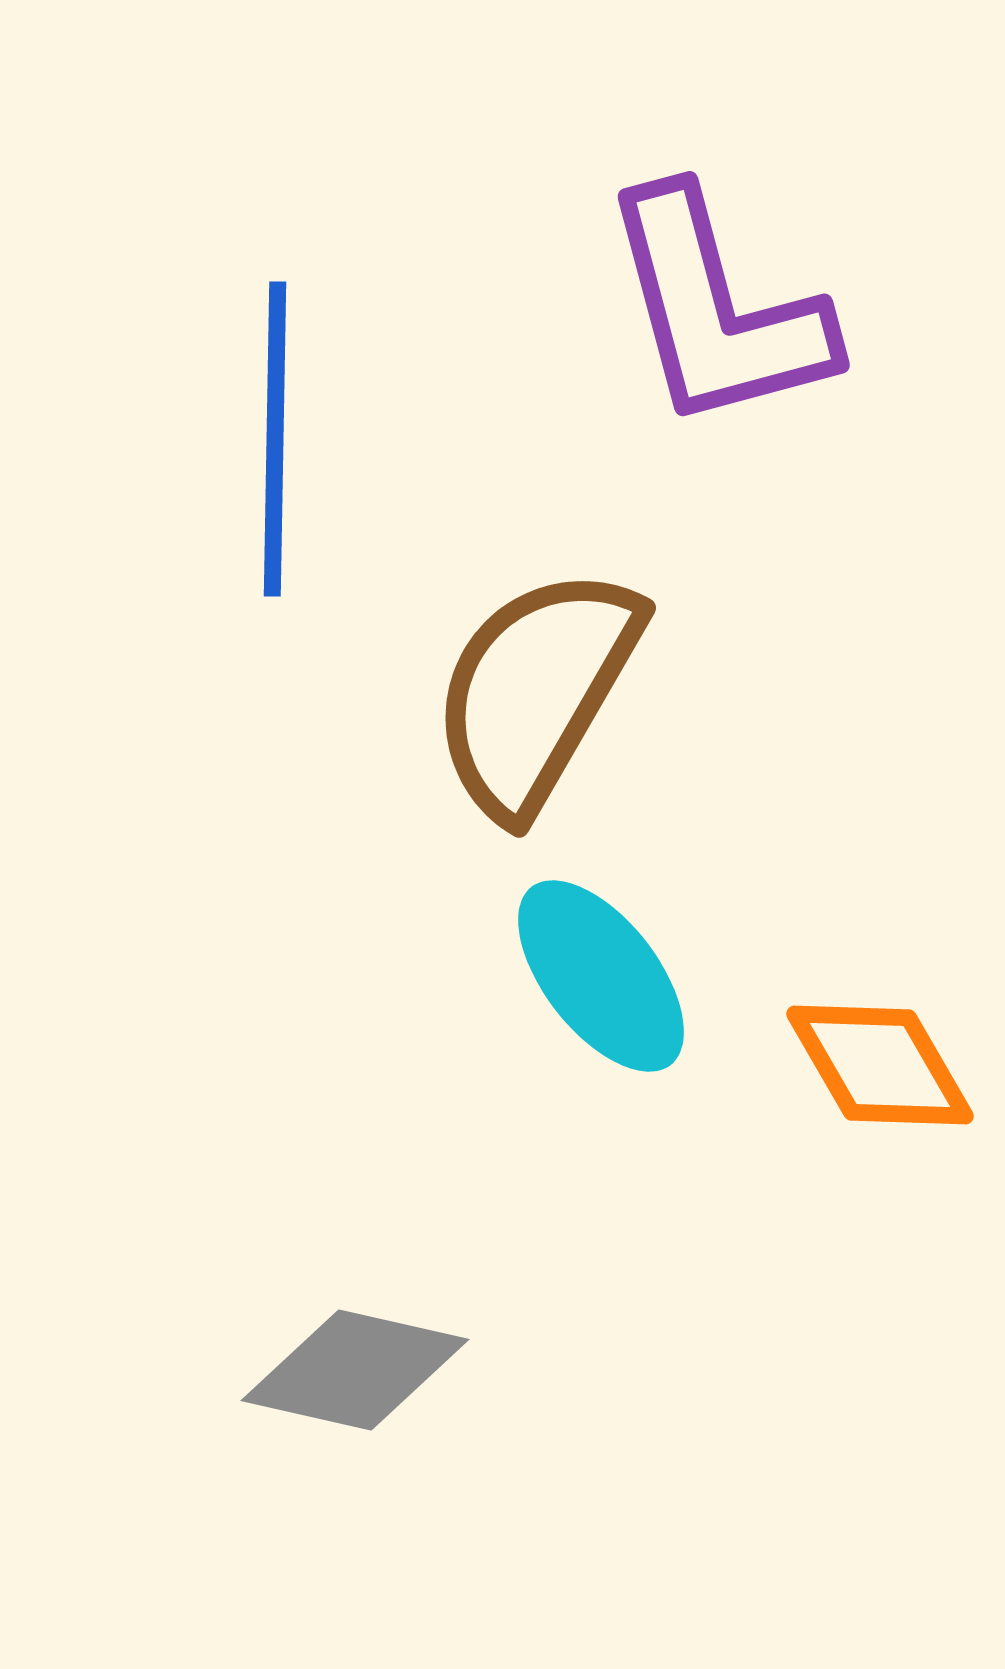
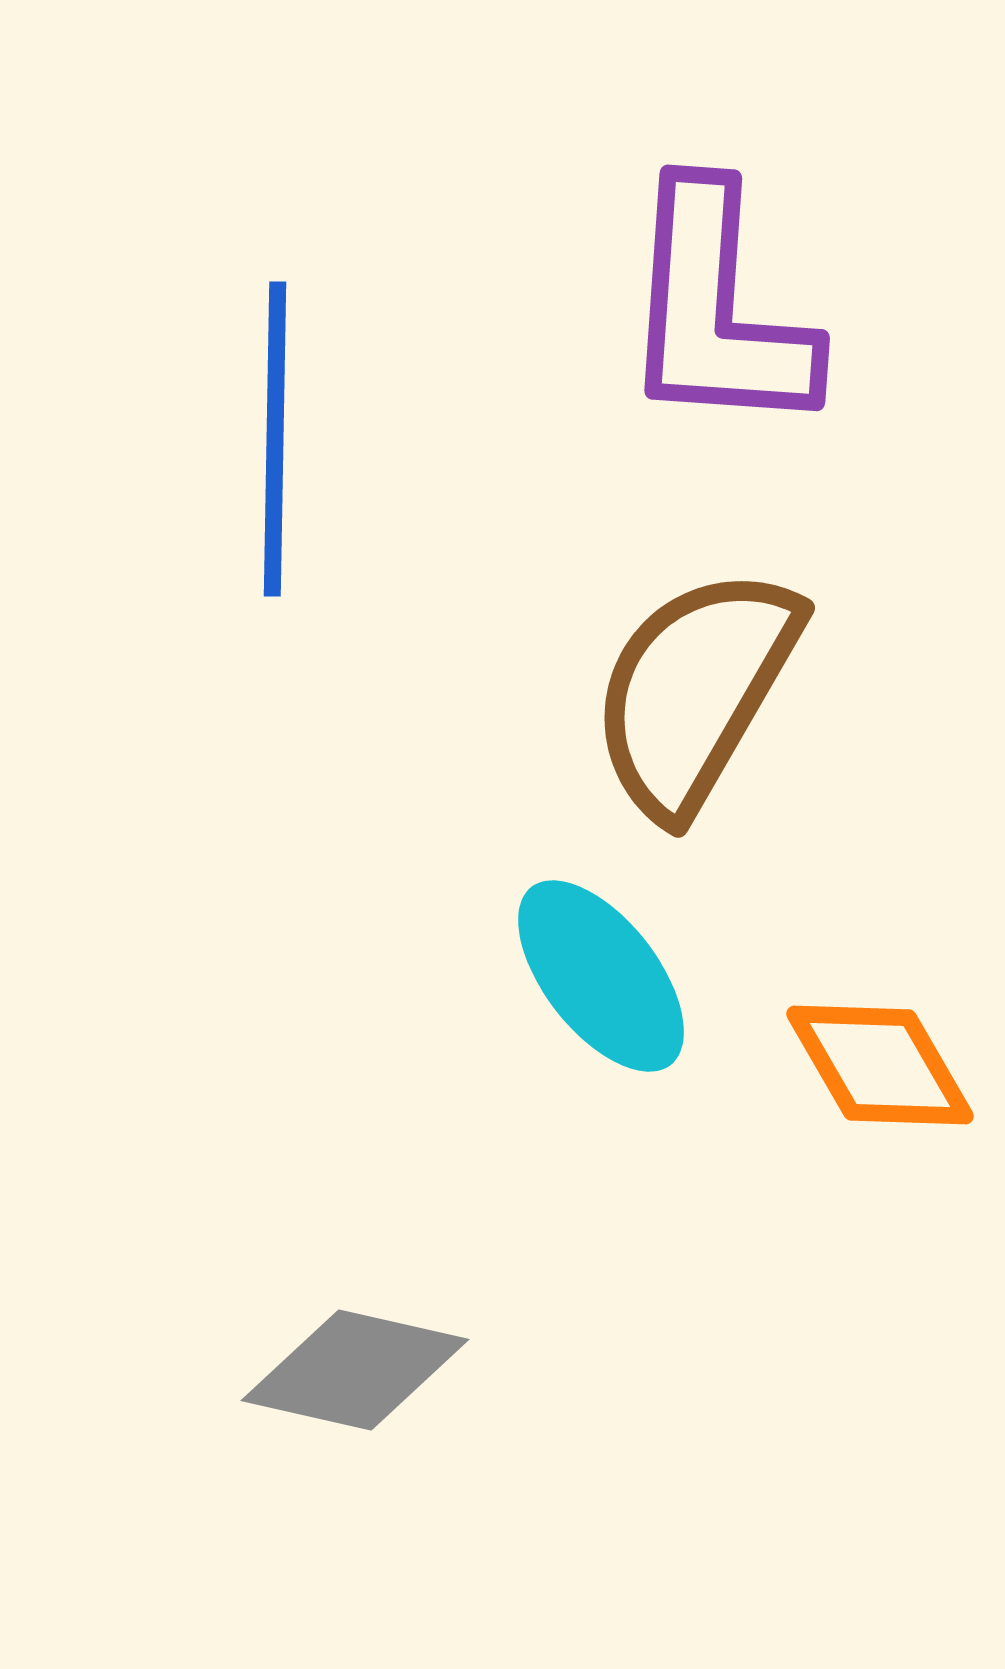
purple L-shape: rotated 19 degrees clockwise
brown semicircle: moved 159 px right
